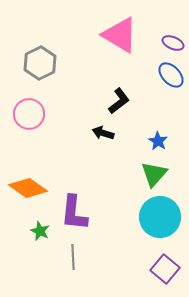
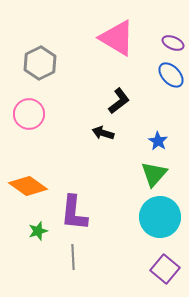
pink triangle: moved 3 px left, 3 px down
orange diamond: moved 2 px up
green star: moved 2 px left; rotated 30 degrees clockwise
